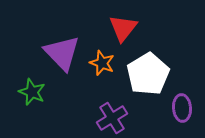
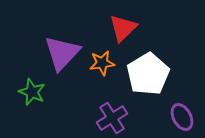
red triangle: rotated 8 degrees clockwise
purple triangle: rotated 27 degrees clockwise
orange star: rotated 30 degrees counterclockwise
purple ellipse: moved 9 px down; rotated 24 degrees counterclockwise
